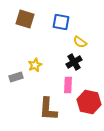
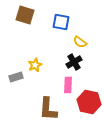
brown square: moved 4 px up
